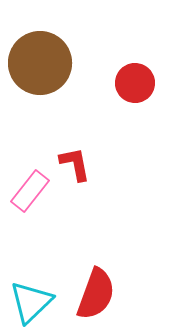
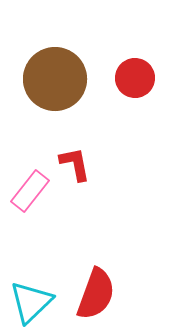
brown circle: moved 15 px right, 16 px down
red circle: moved 5 px up
